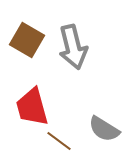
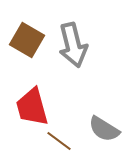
gray arrow: moved 2 px up
